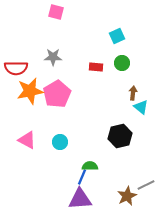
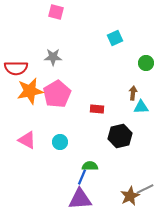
cyan square: moved 2 px left, 2 px down
green circle: moved 24 px right
red rectangle: moved 1 px right, 42 px down
cyan triangle: rotated 42 degrees counterclockwise
gray line: moved 1 px left, 4 px down
brown star: moved 3 px right
